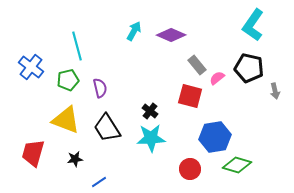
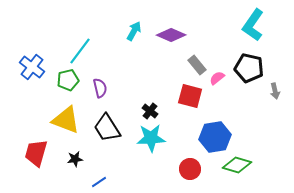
cyan line: moved 3 px right, 5 px down; rotated 52 degrees clockwise
blue cross: moved 1 px right
red trapezoid: moved 3 px right
